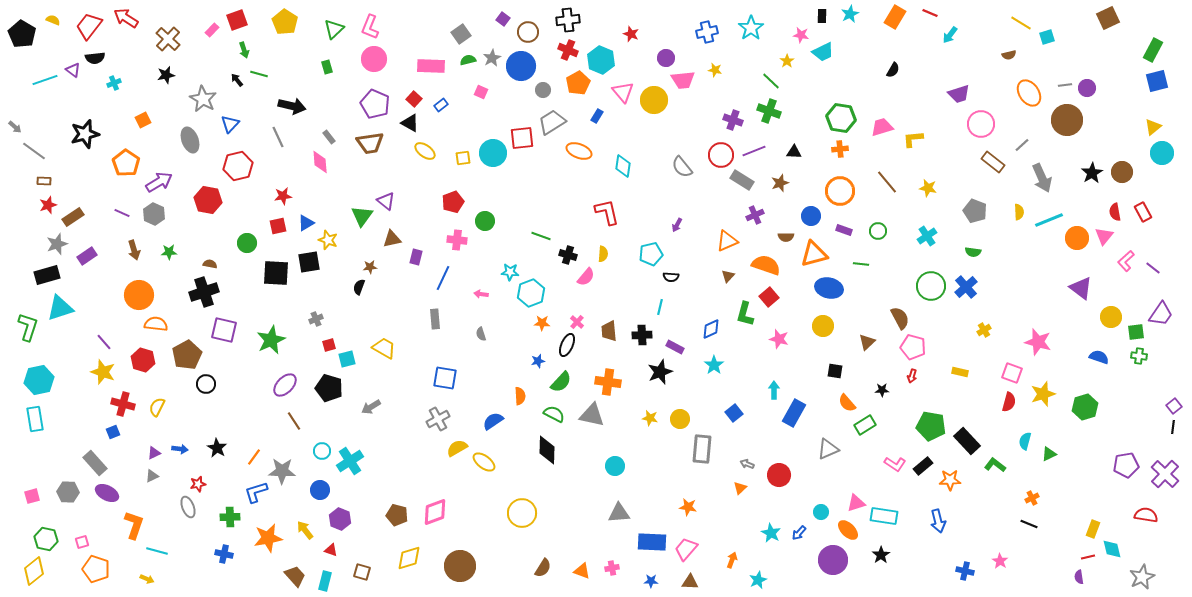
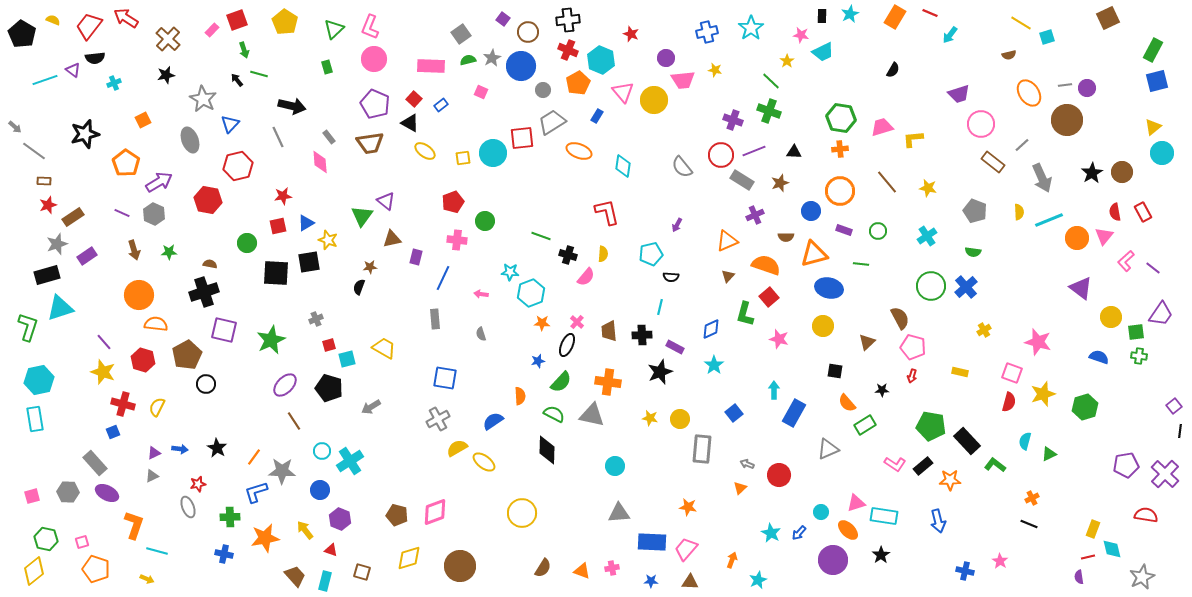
blue circle at (811, 216): moved 5 px up
black line at (1173, 427): moved 7 px right, 4 px down
orange star at (268, 538): moved 3 px left
